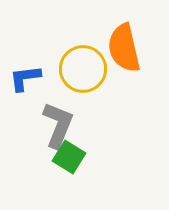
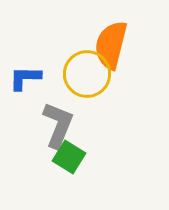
orange semicircle: moved 13 px left, 3 px up; rotated 27 degrees clockwise
yellow circle: moved 4 px right, 5 px down
blue L-shape: rotated 8 degrees clockwise
